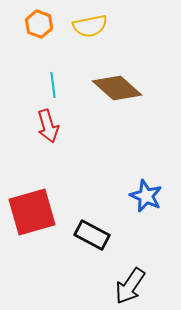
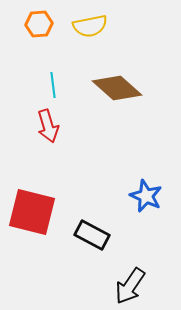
orange hexagon: rotated 24 degrees counterclockwise
red square: rotated 30 degrees clockwise
